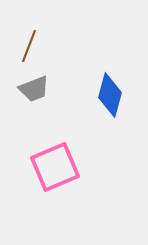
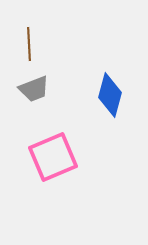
brown line: moved 2 px up; rotated 24 degrees counterclockwise
pink square: moved 2 px left, 10 px up
